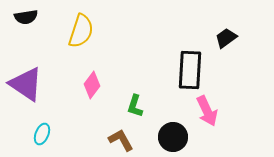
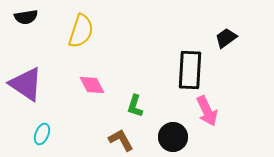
pink diamond: rotated 64 degrees counterclockwise
